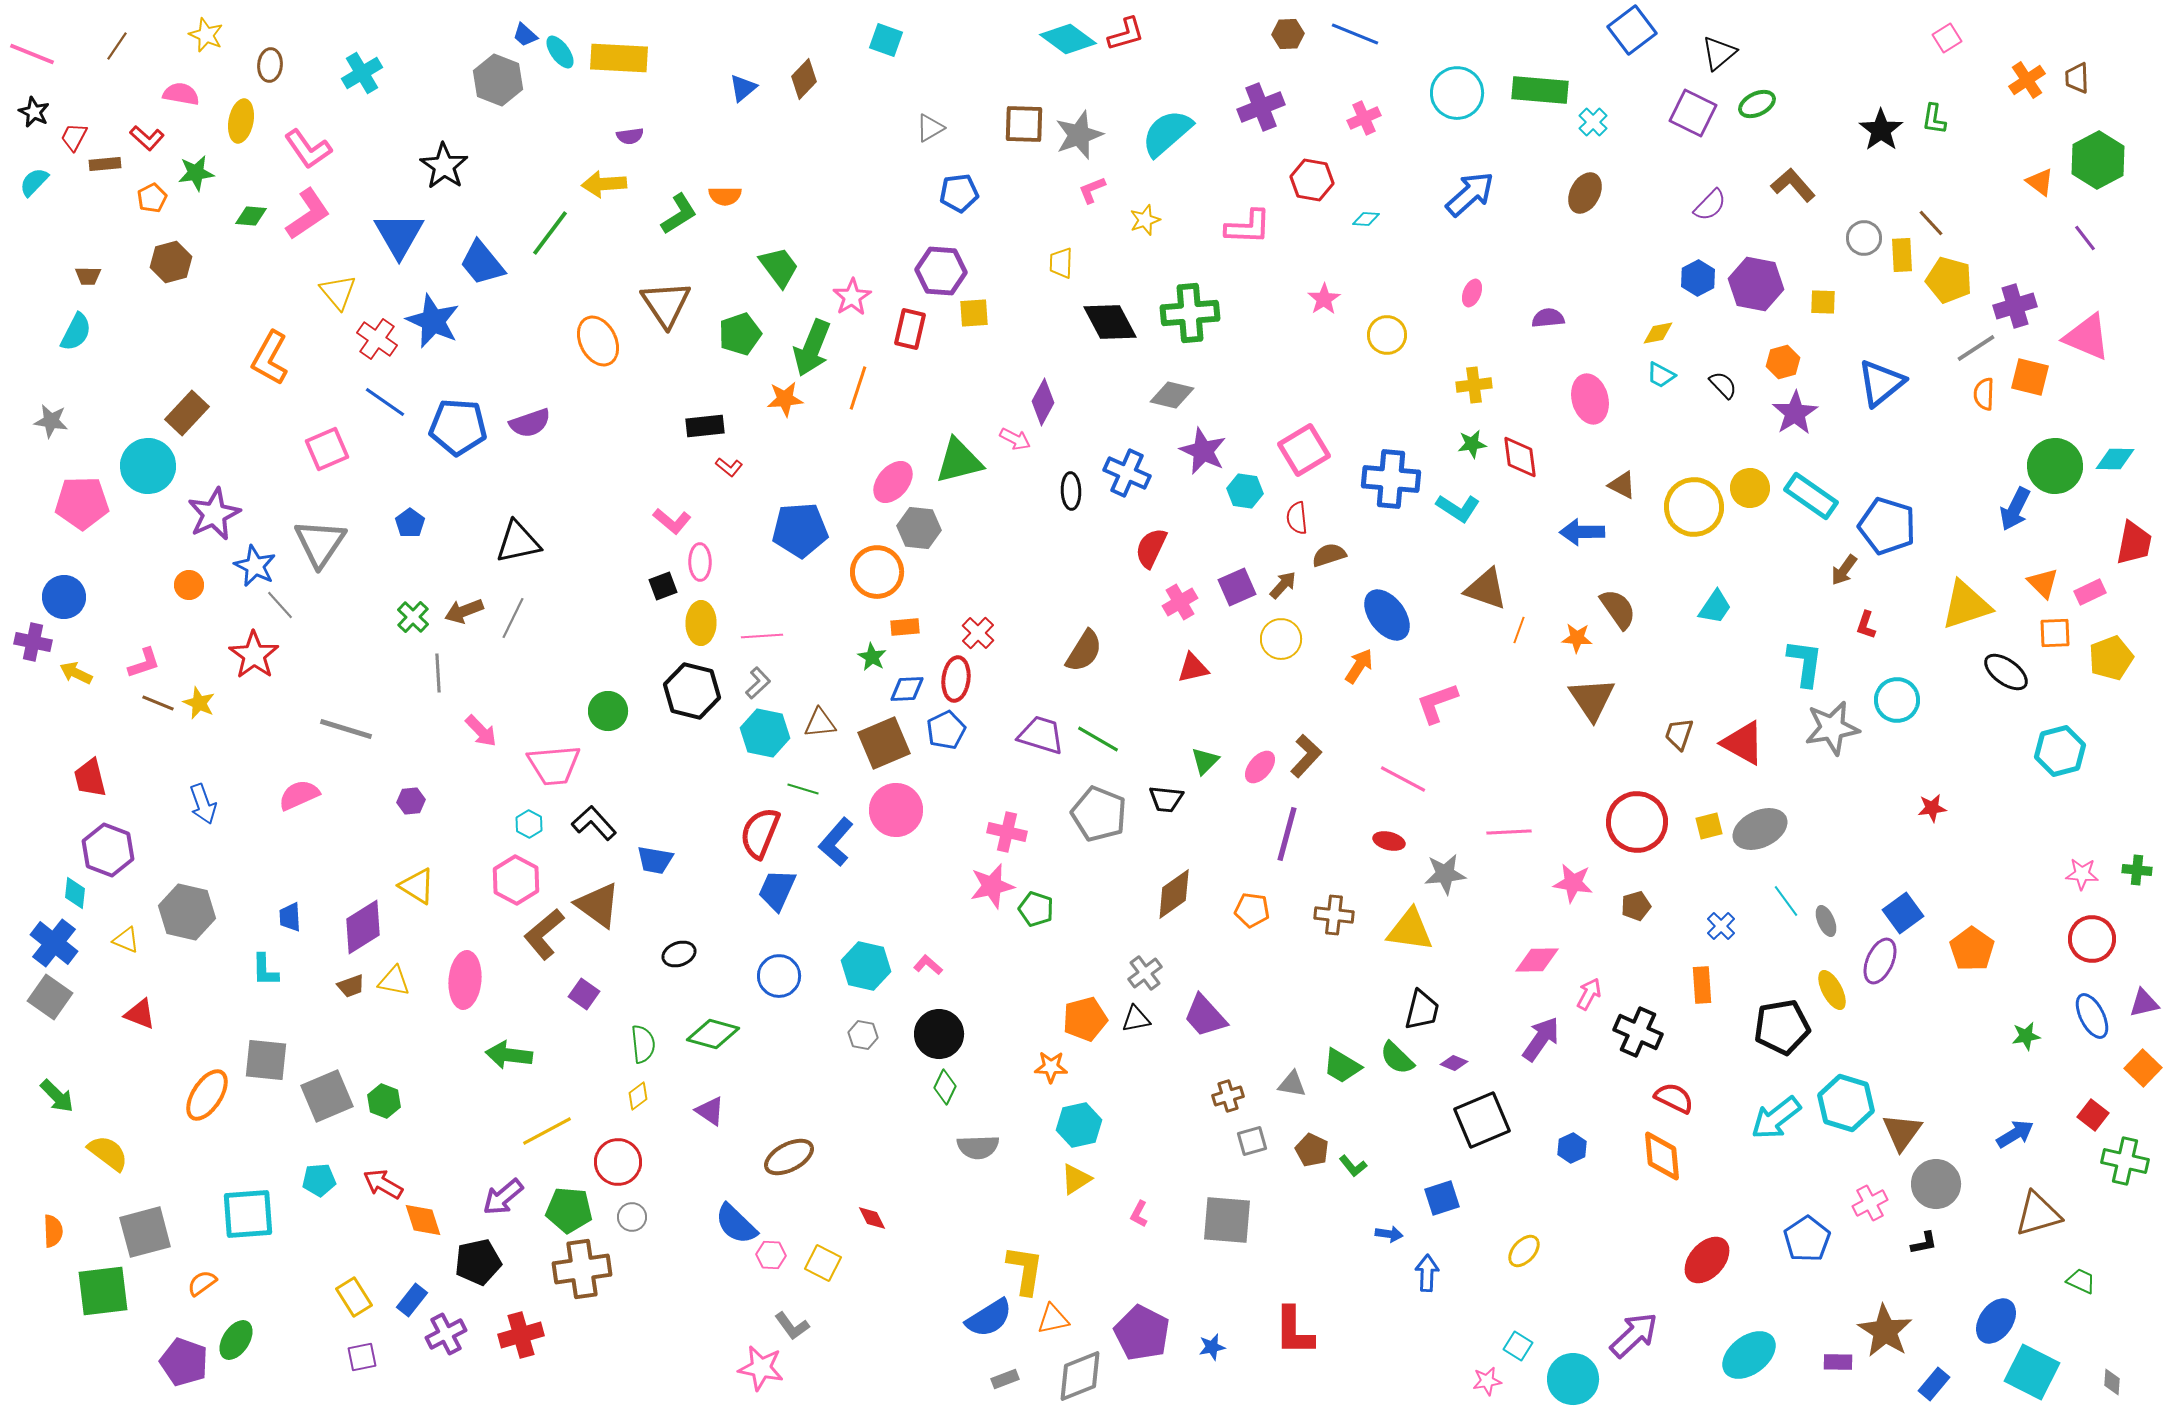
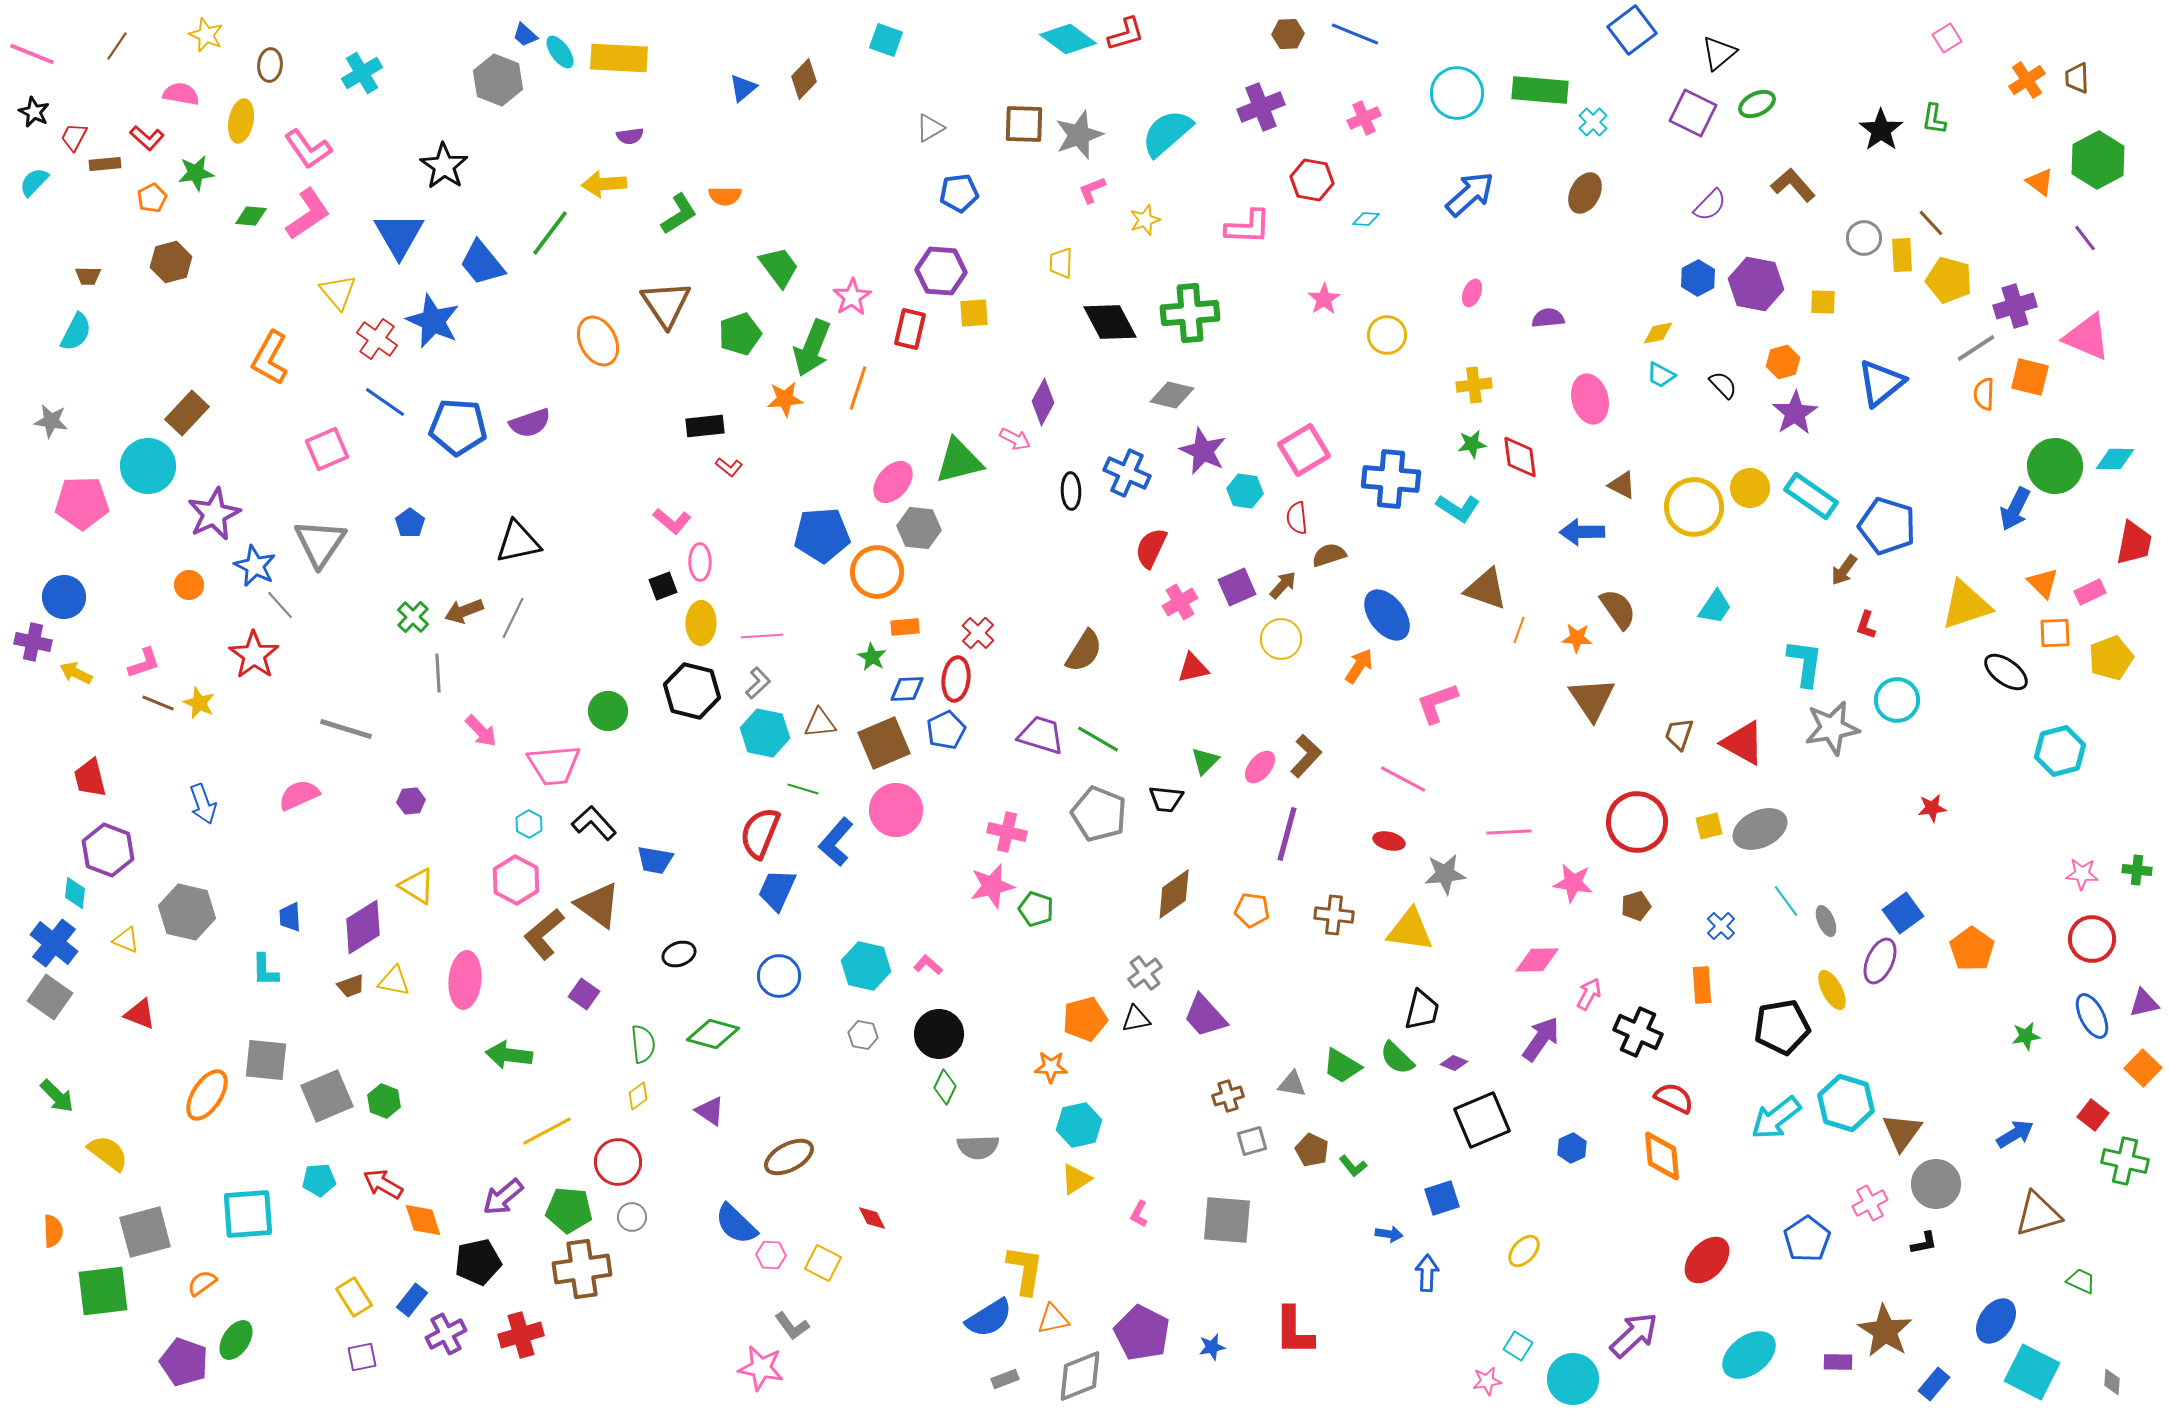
blue pentagon at (800, 530): moved 22 px right, 5 px down
